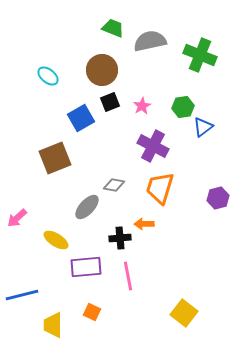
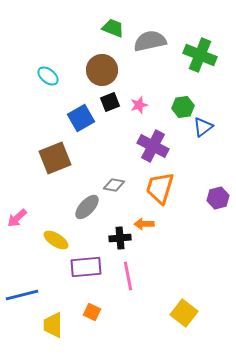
pink star: moved 3 px left, 1 px up; rotated 12 degrees clockwise
